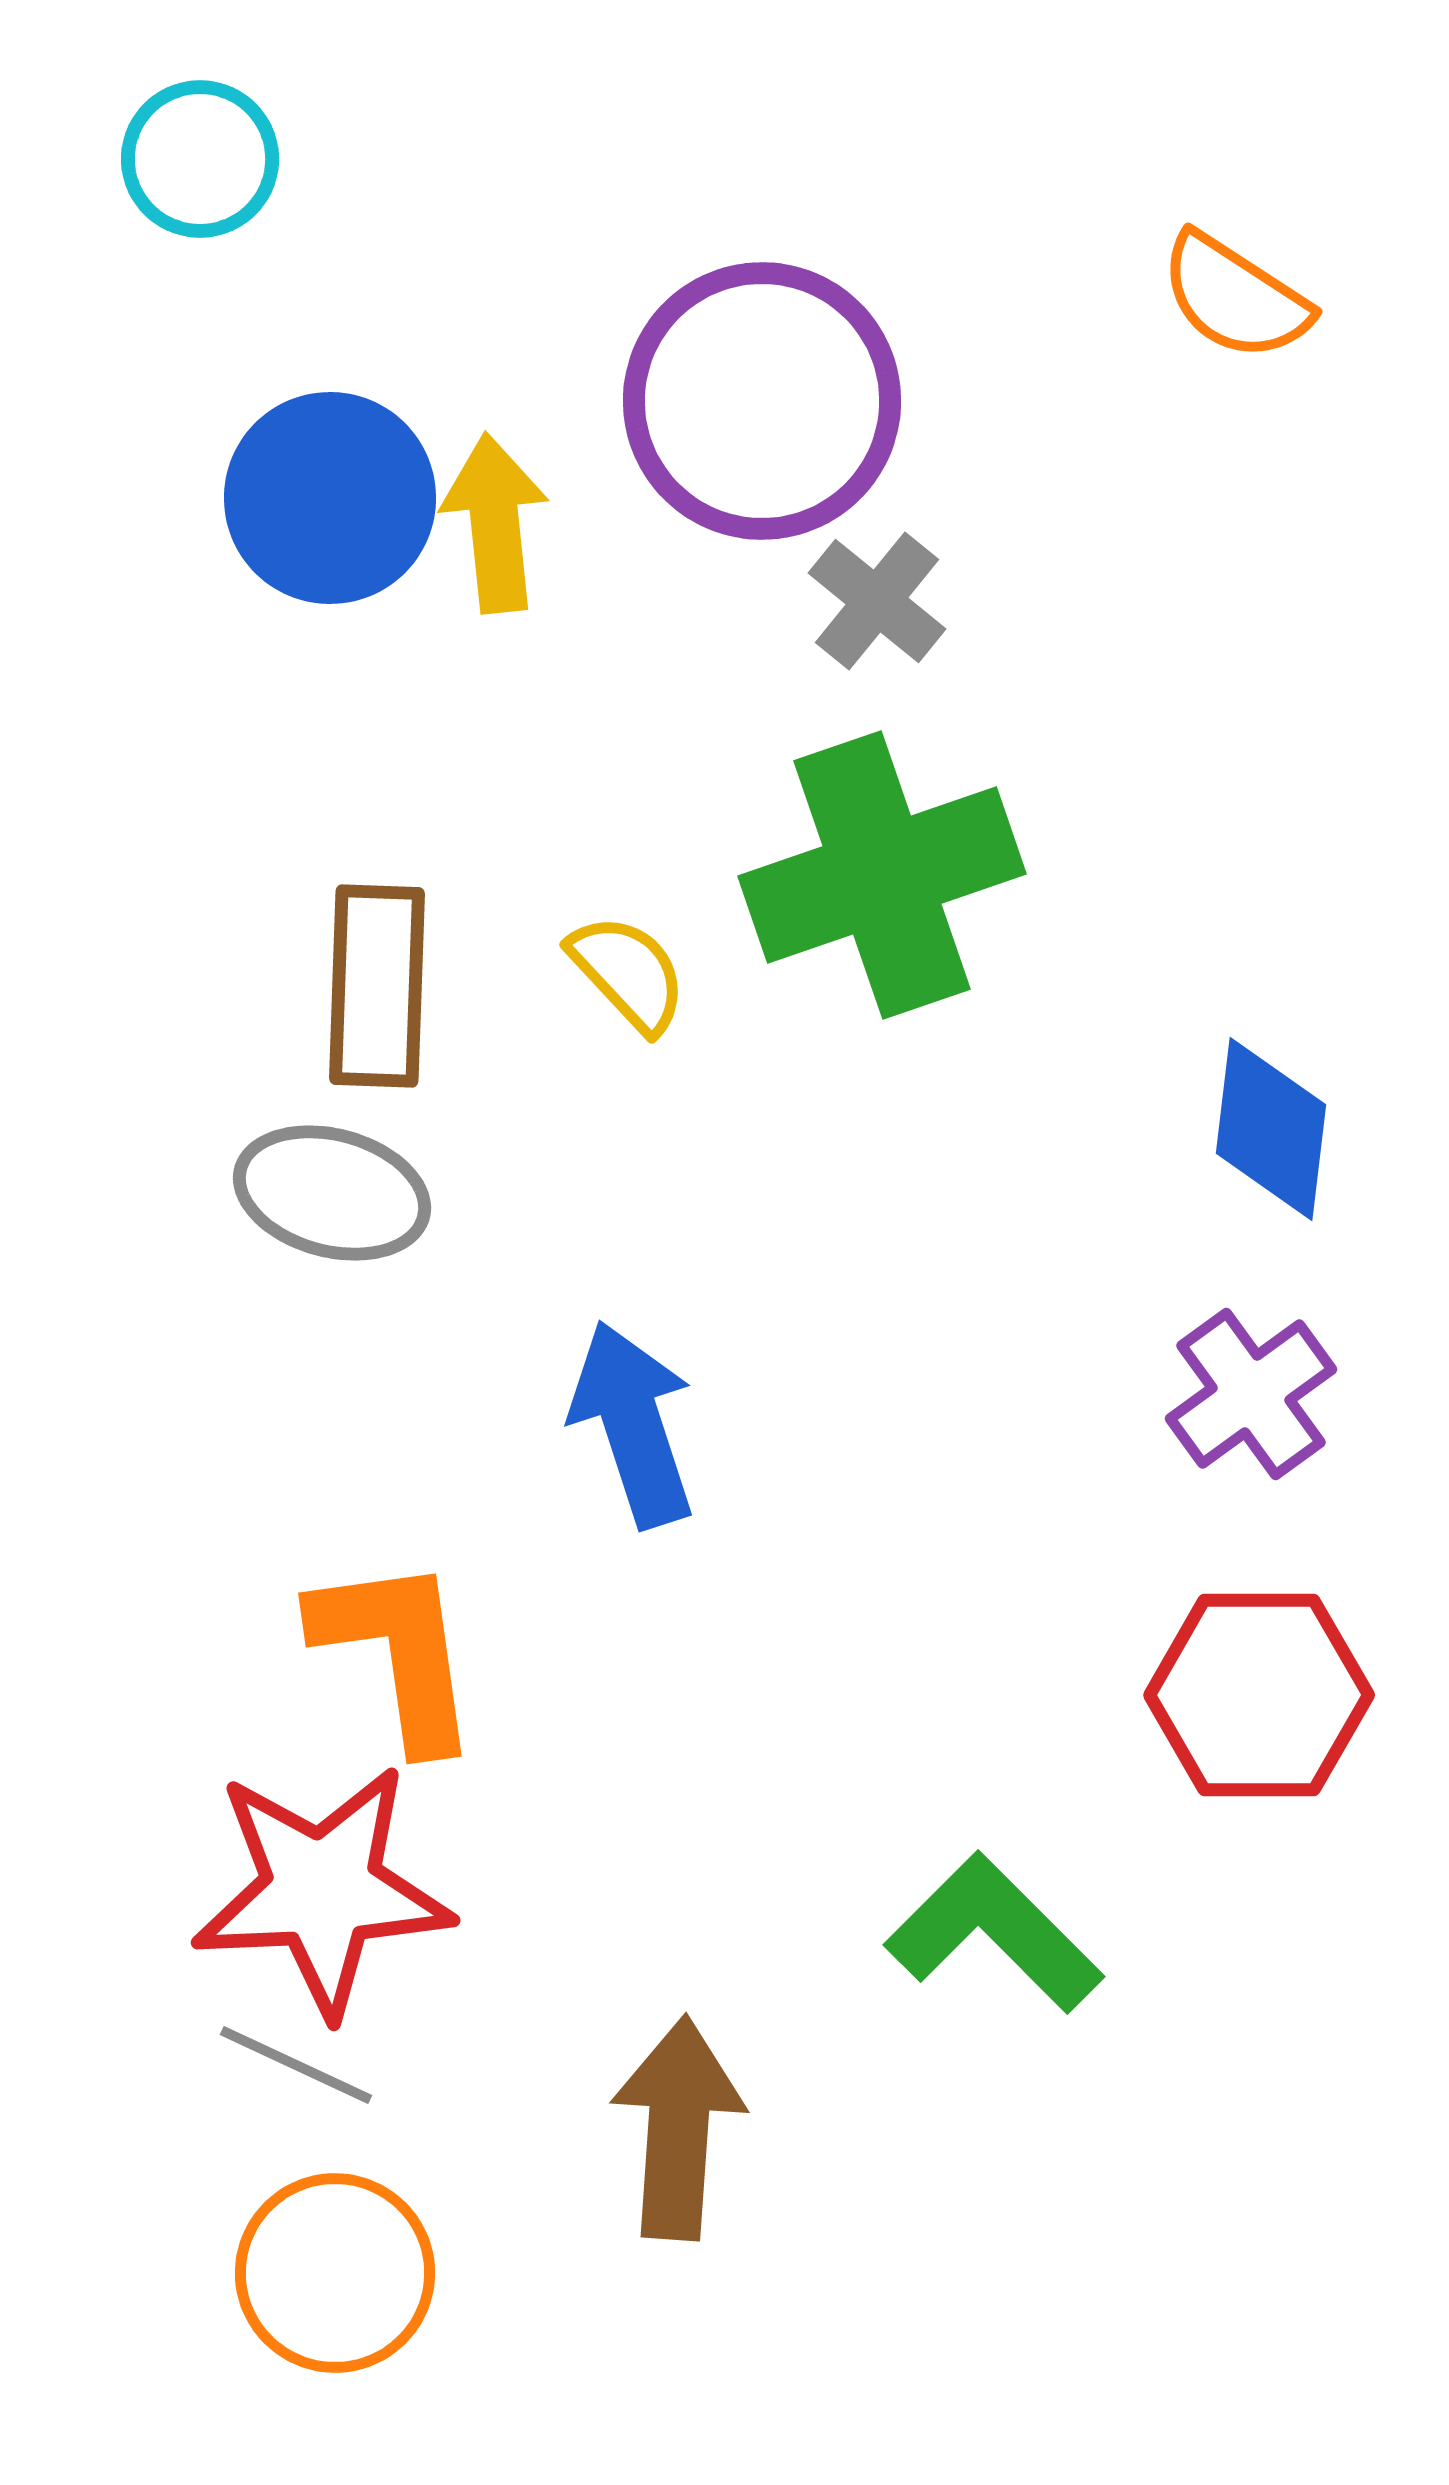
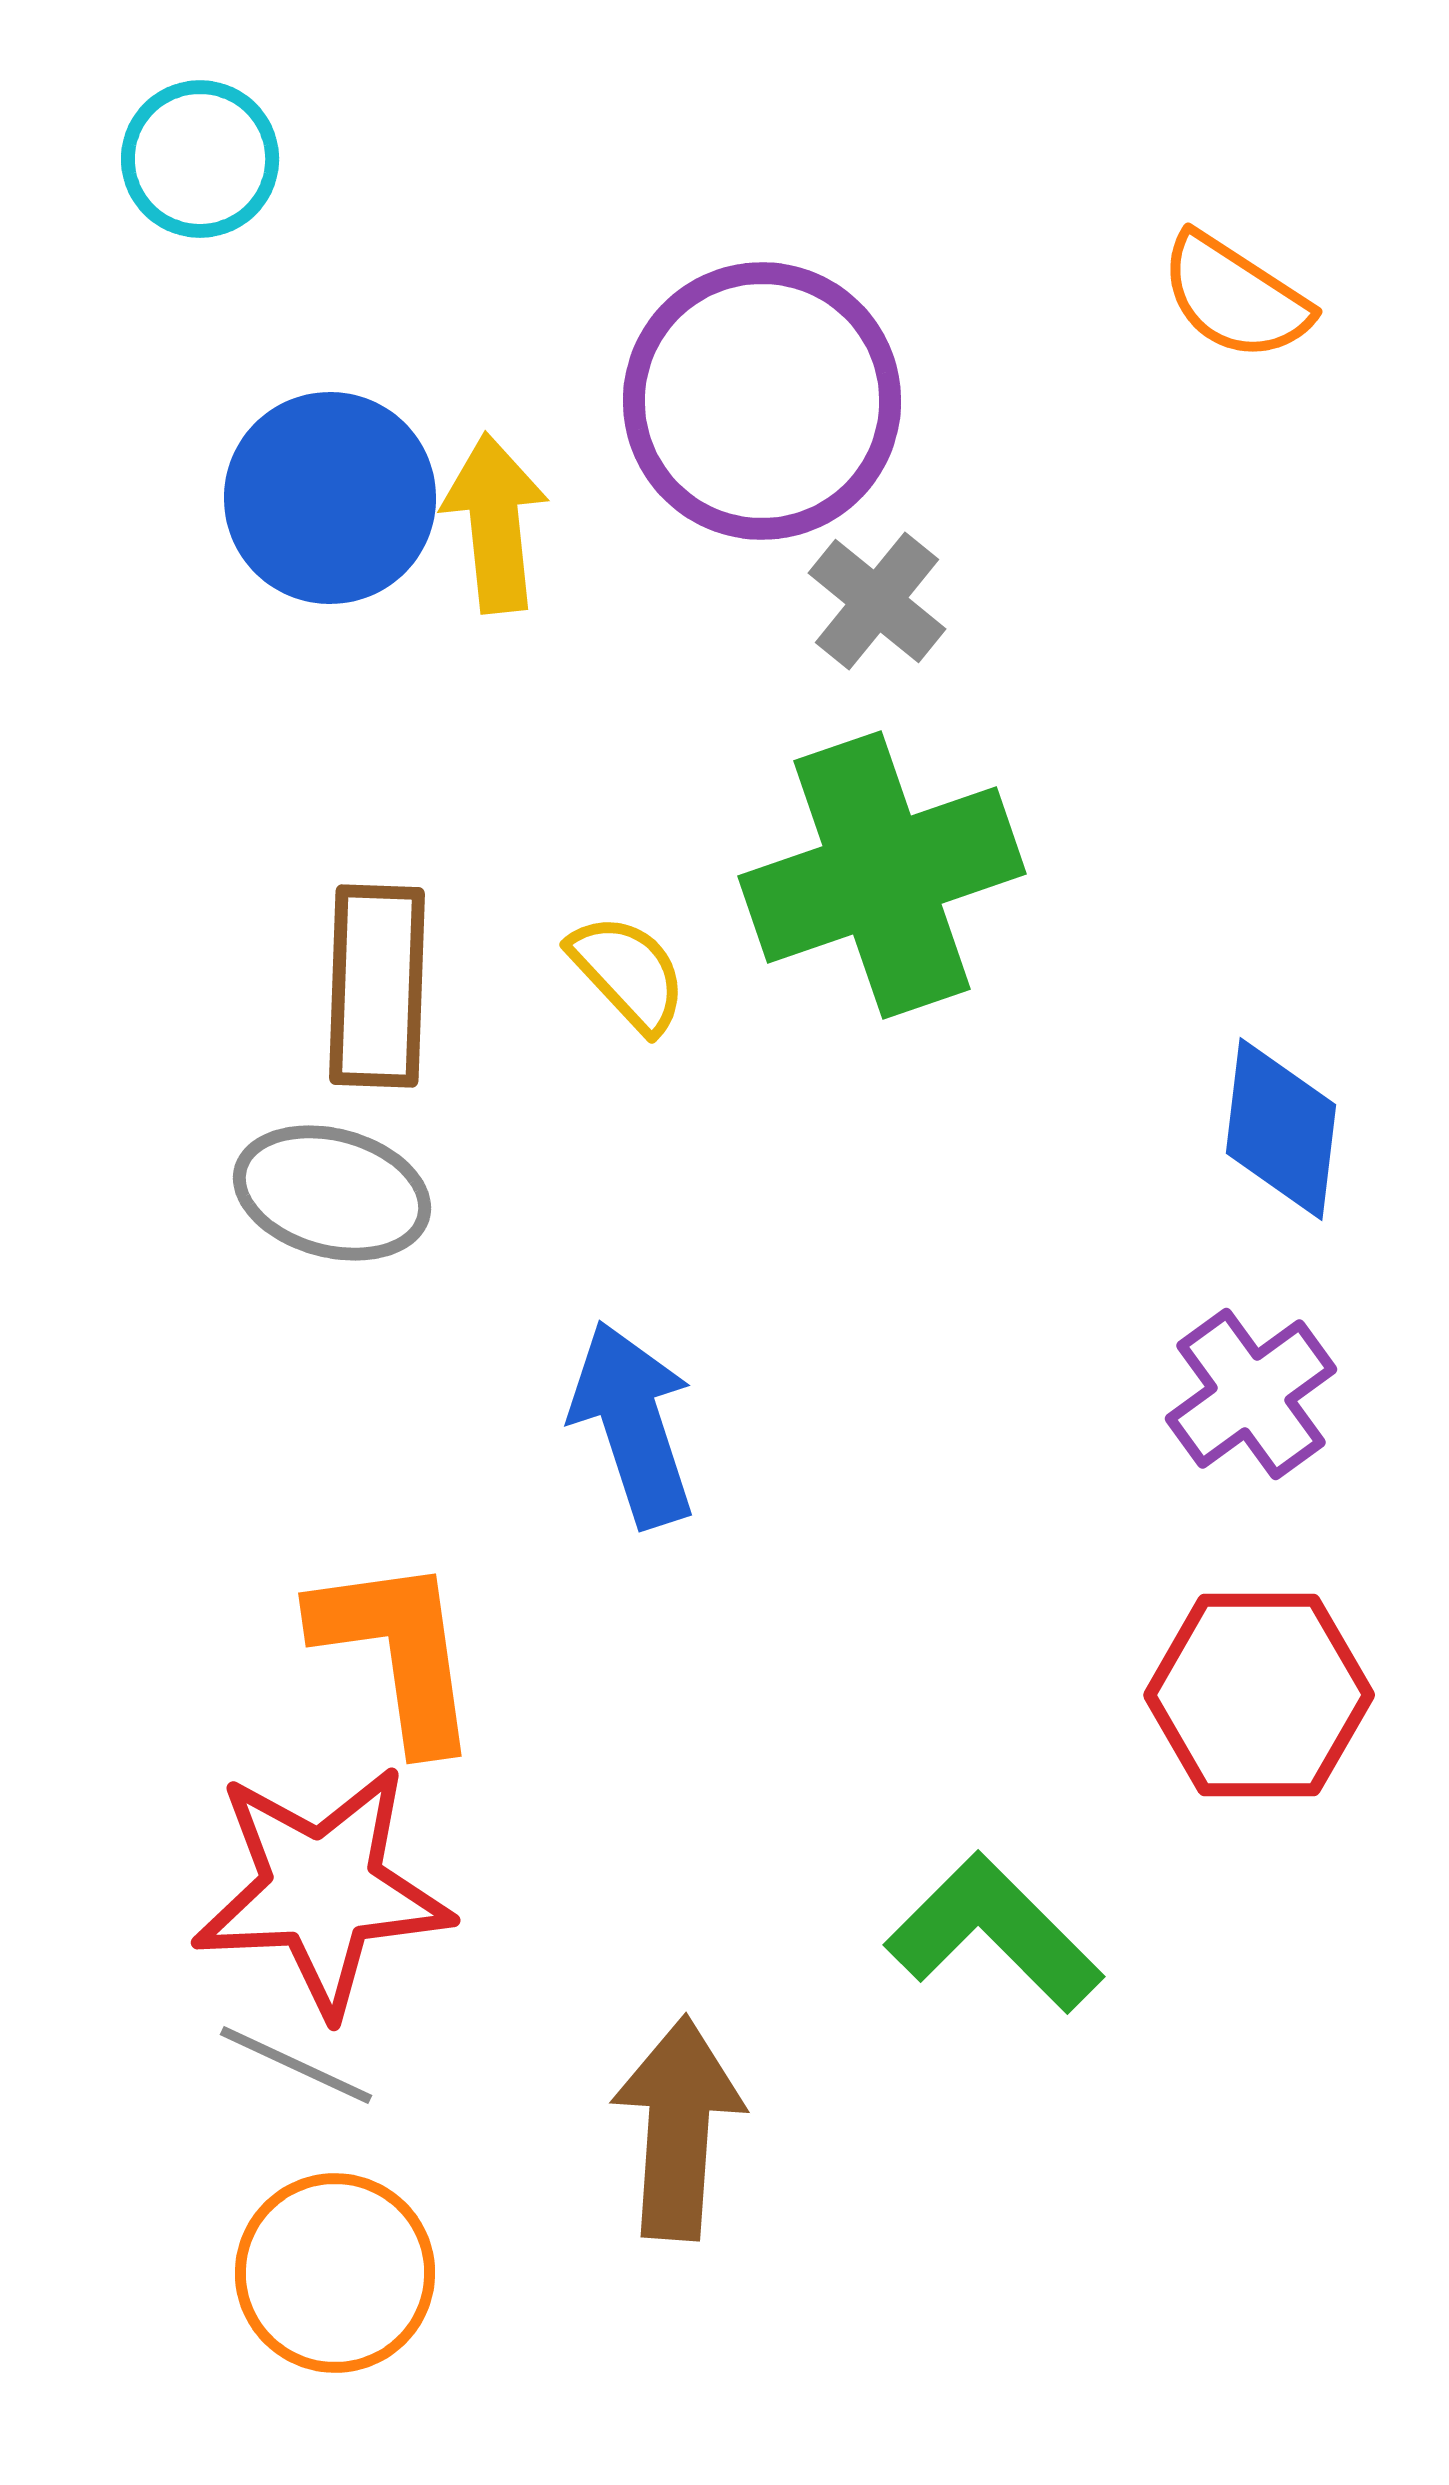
blue diamond: moved 10 px right
